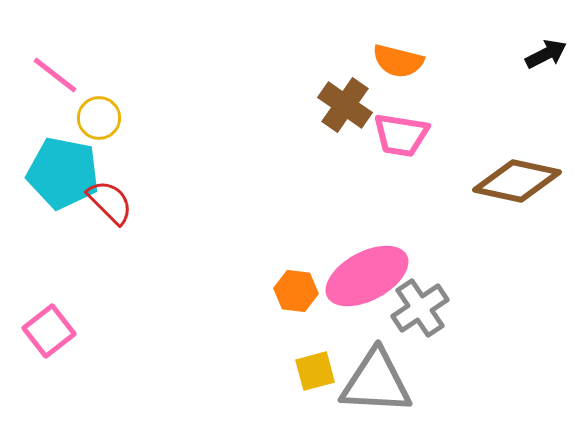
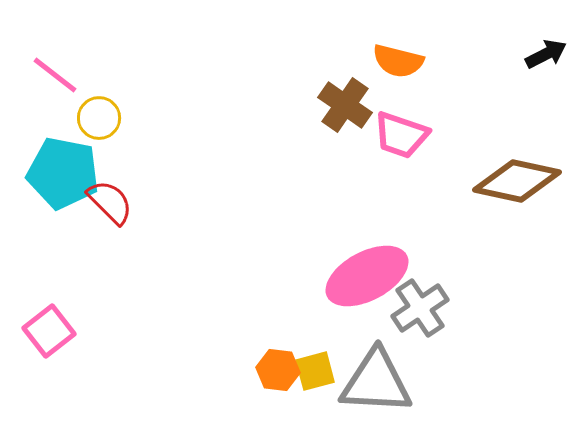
pink trapezoid: rotated 10 degrees clockwise
orange hexagon: moved 18 px left, 79 px down
